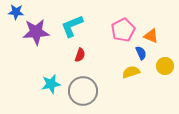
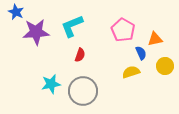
blue star: rotated 21 degrees clockwise
pink pentagon: rotated 15 degrees counterclockwise
orange triangle: moved 4 px right, 3 px down; rotated 35 degrees counterclockwise
